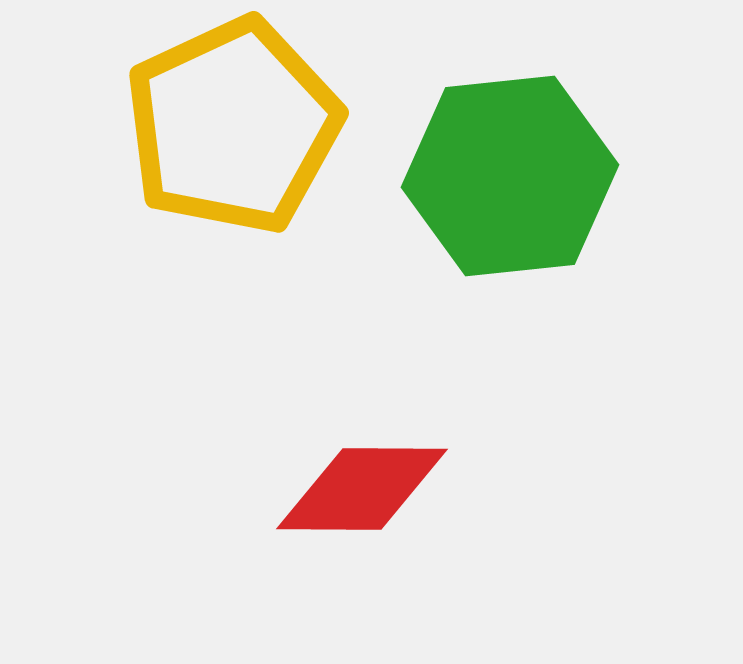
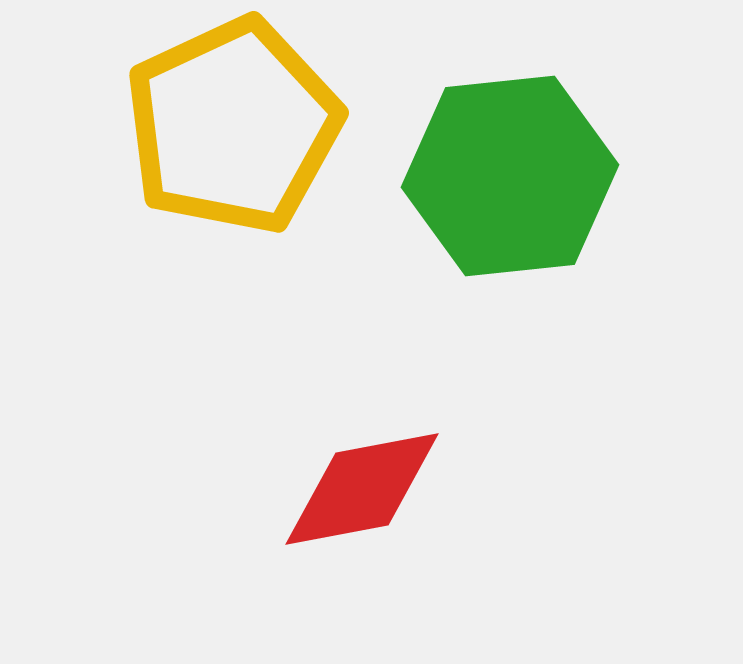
red diamond: rotated 11 degrees counterclockwise
